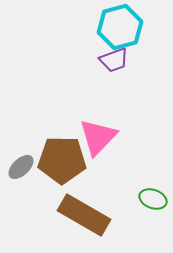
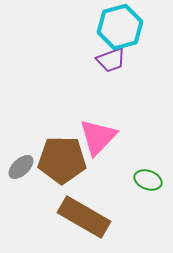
purple trapezoid: moved 3 px left
green ellipse: moved 5 px left, 19 px up
brown rectangle: moved 2 px down
